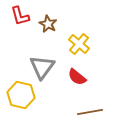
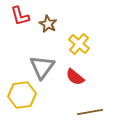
red semicircle: moved 2 px left
yellow hexagon: moved 1 px right; rotated 20 degrees counterclockwise
